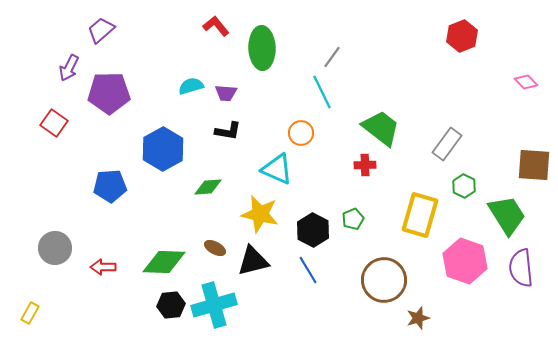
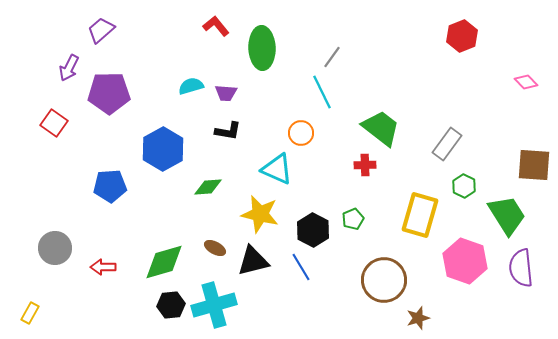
green diamond at (164, 262): rotated 18 degrees counterclockwise
blue line at (308, 270): moved 7 px left, 3 px up
